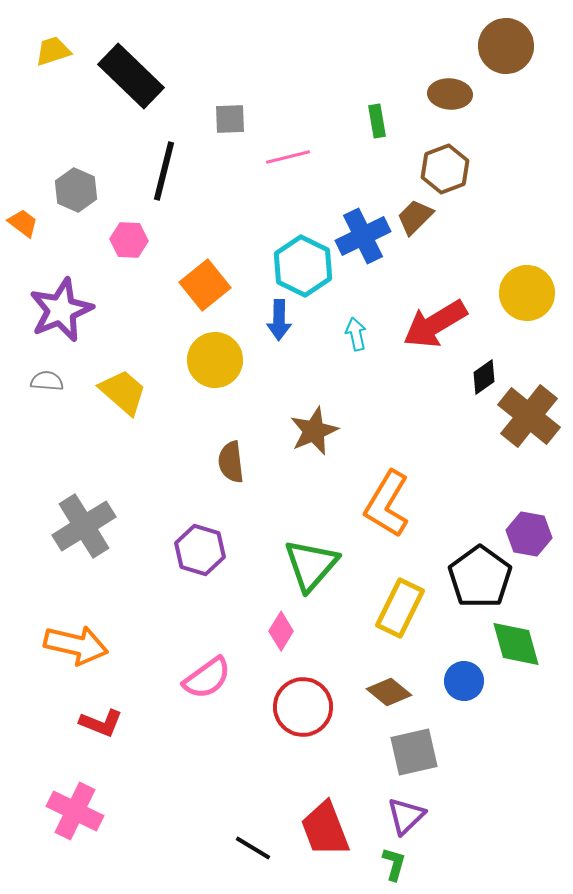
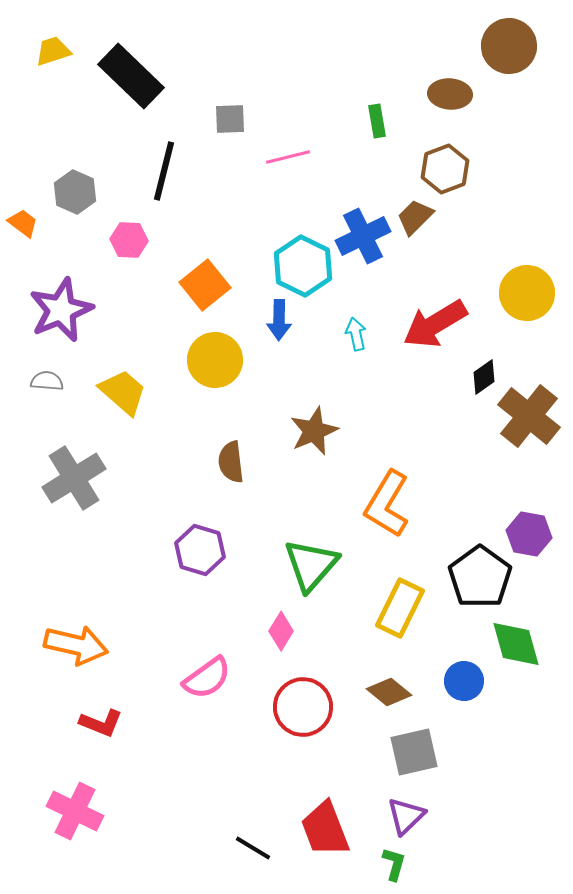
brown circle at (506, 46): moved 3 px right
gray hexagon at (76, 190): moved 1 px left, 2 px down
gray cross at (84, 526): moved 10 px left, 48 px up
